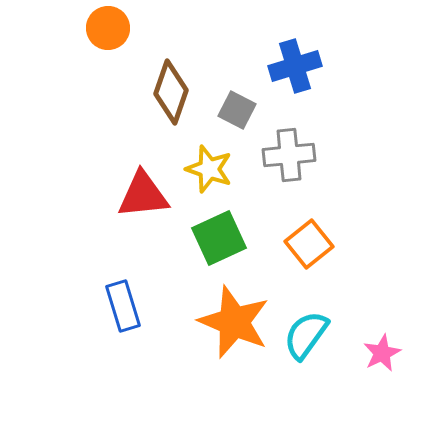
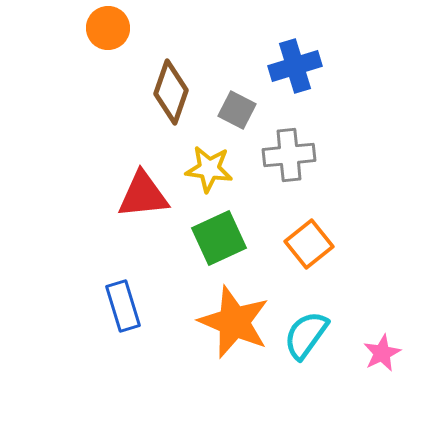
yellow star: rotated 12 degrees counterclockwise
